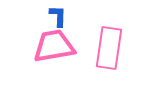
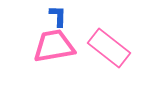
pink rectangle: rotated 60 degrees counterclockwise
